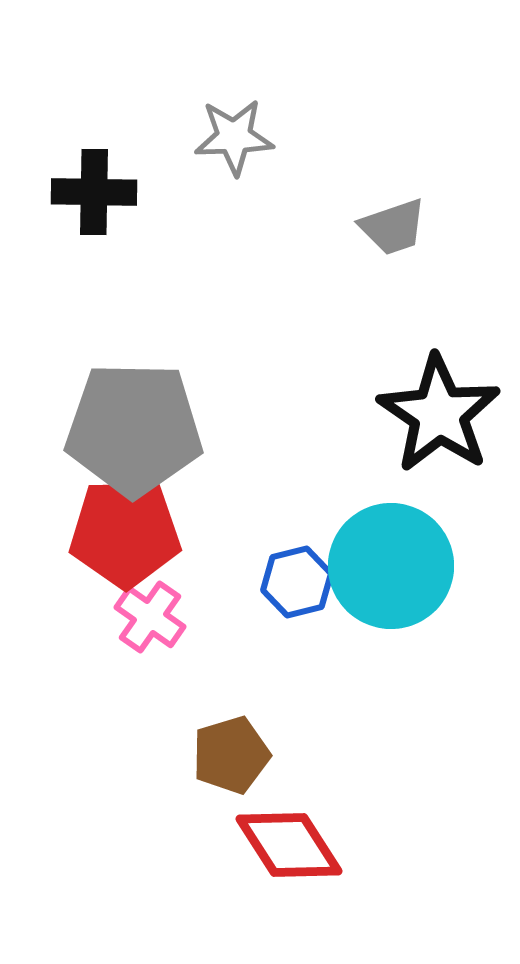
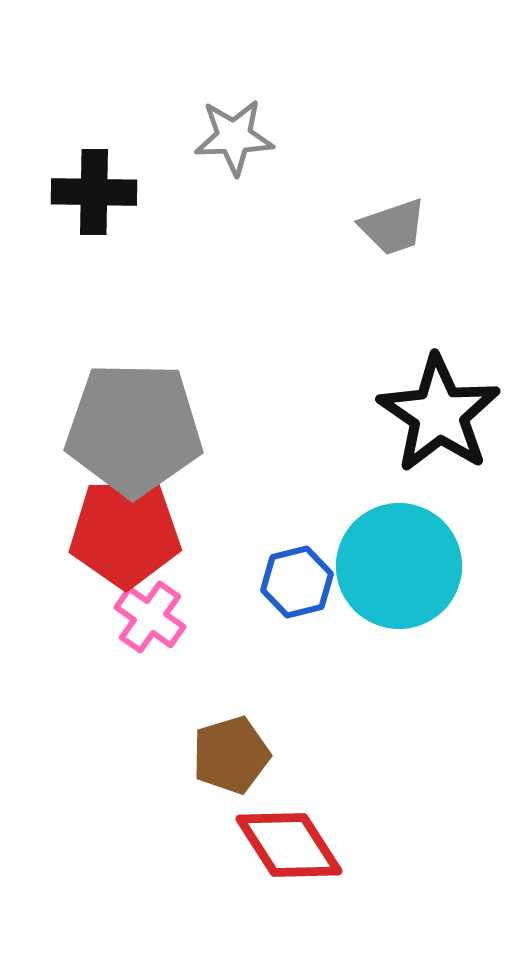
cyan circle: moved 8 px right
